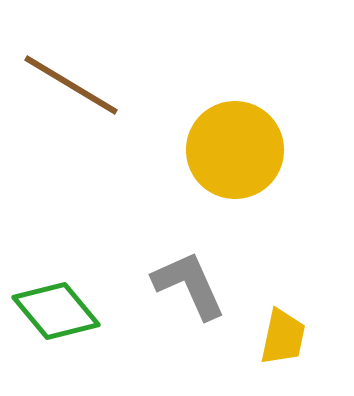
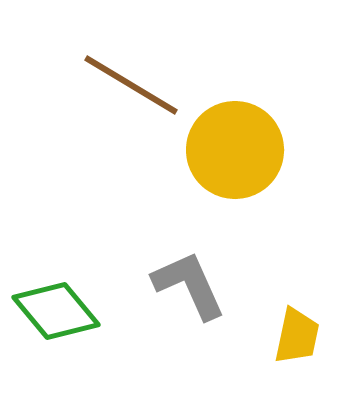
brown line: moved 60 px right
yellow trapezoid: moved 14 px right, 1 px up
